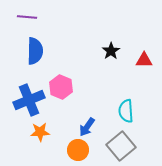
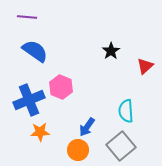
blue semicircle: rotated 56 degrees counterclockwise
red triangle: moved 1 px right, 6 px down; rotated 42 degrees counterclockwise
